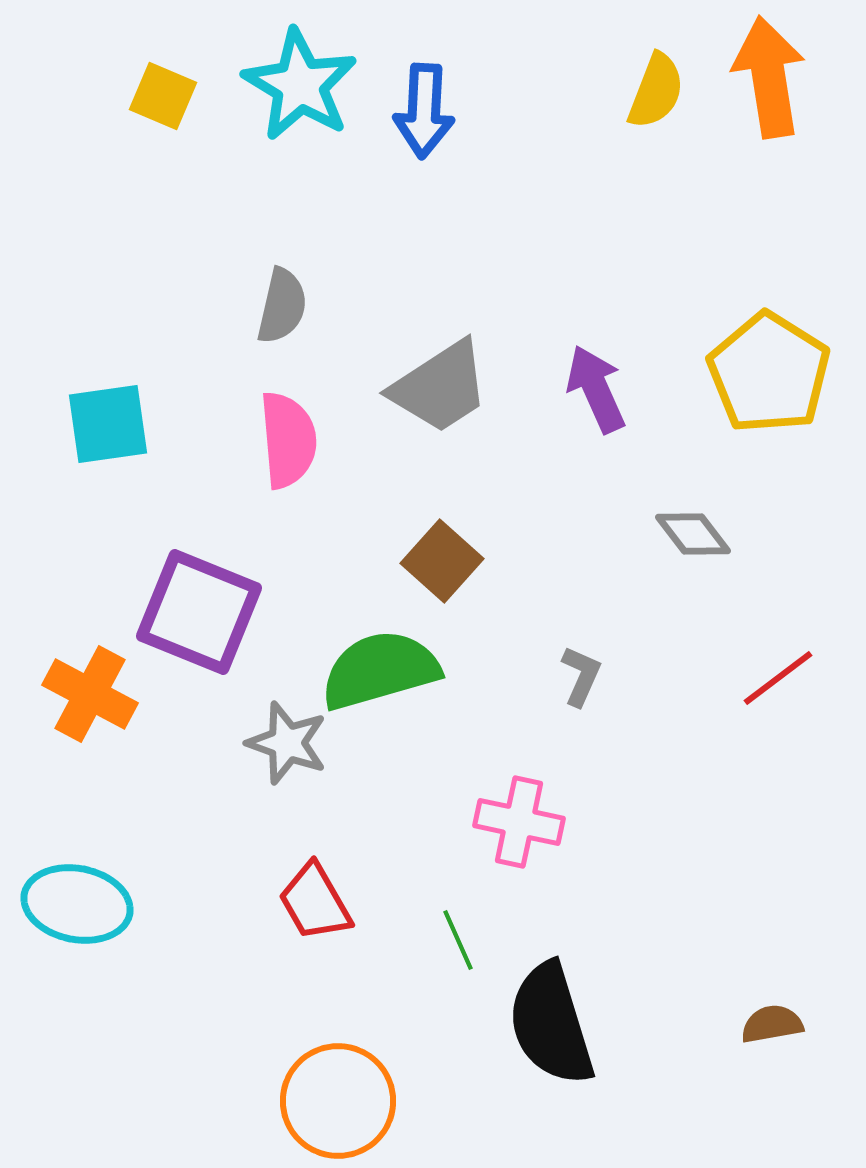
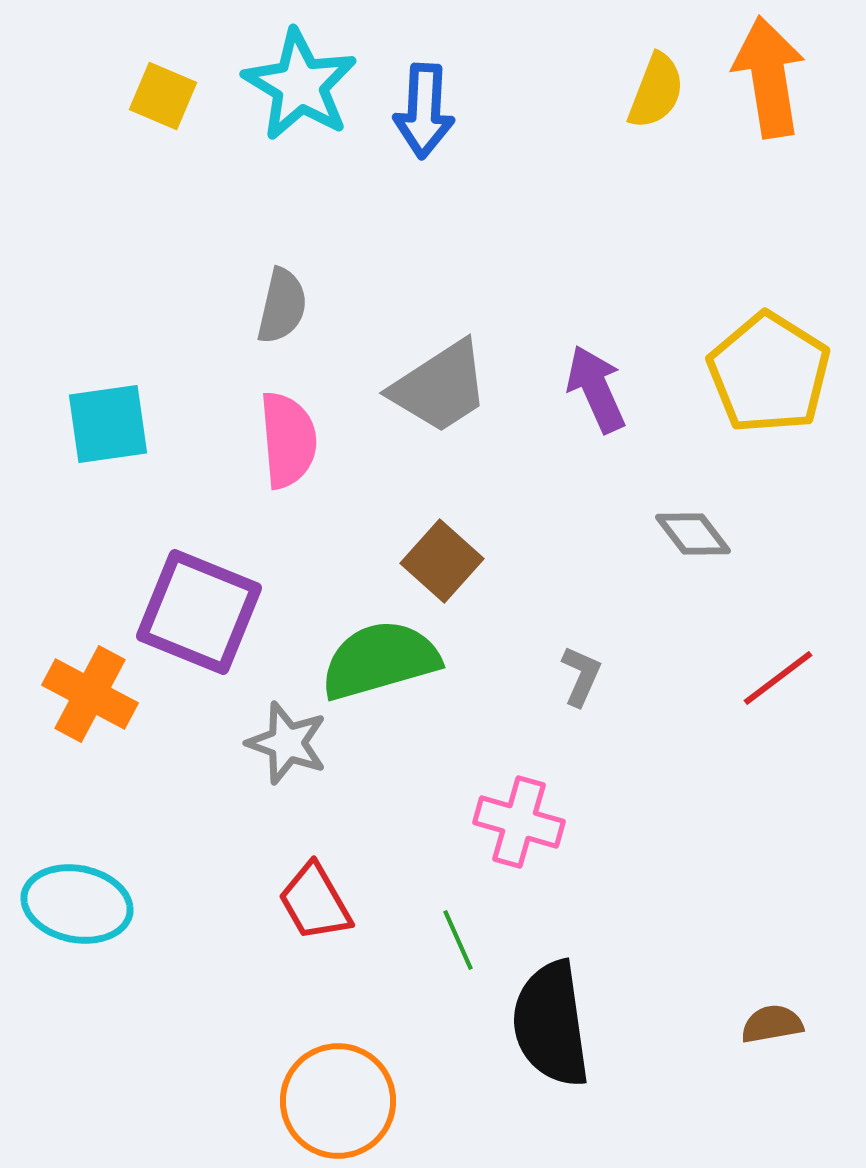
green semicircle: moved 10 px up
pink cross: rotated 4 degrees clockwise
black semicircle: rotated 9 degrees clockwise
